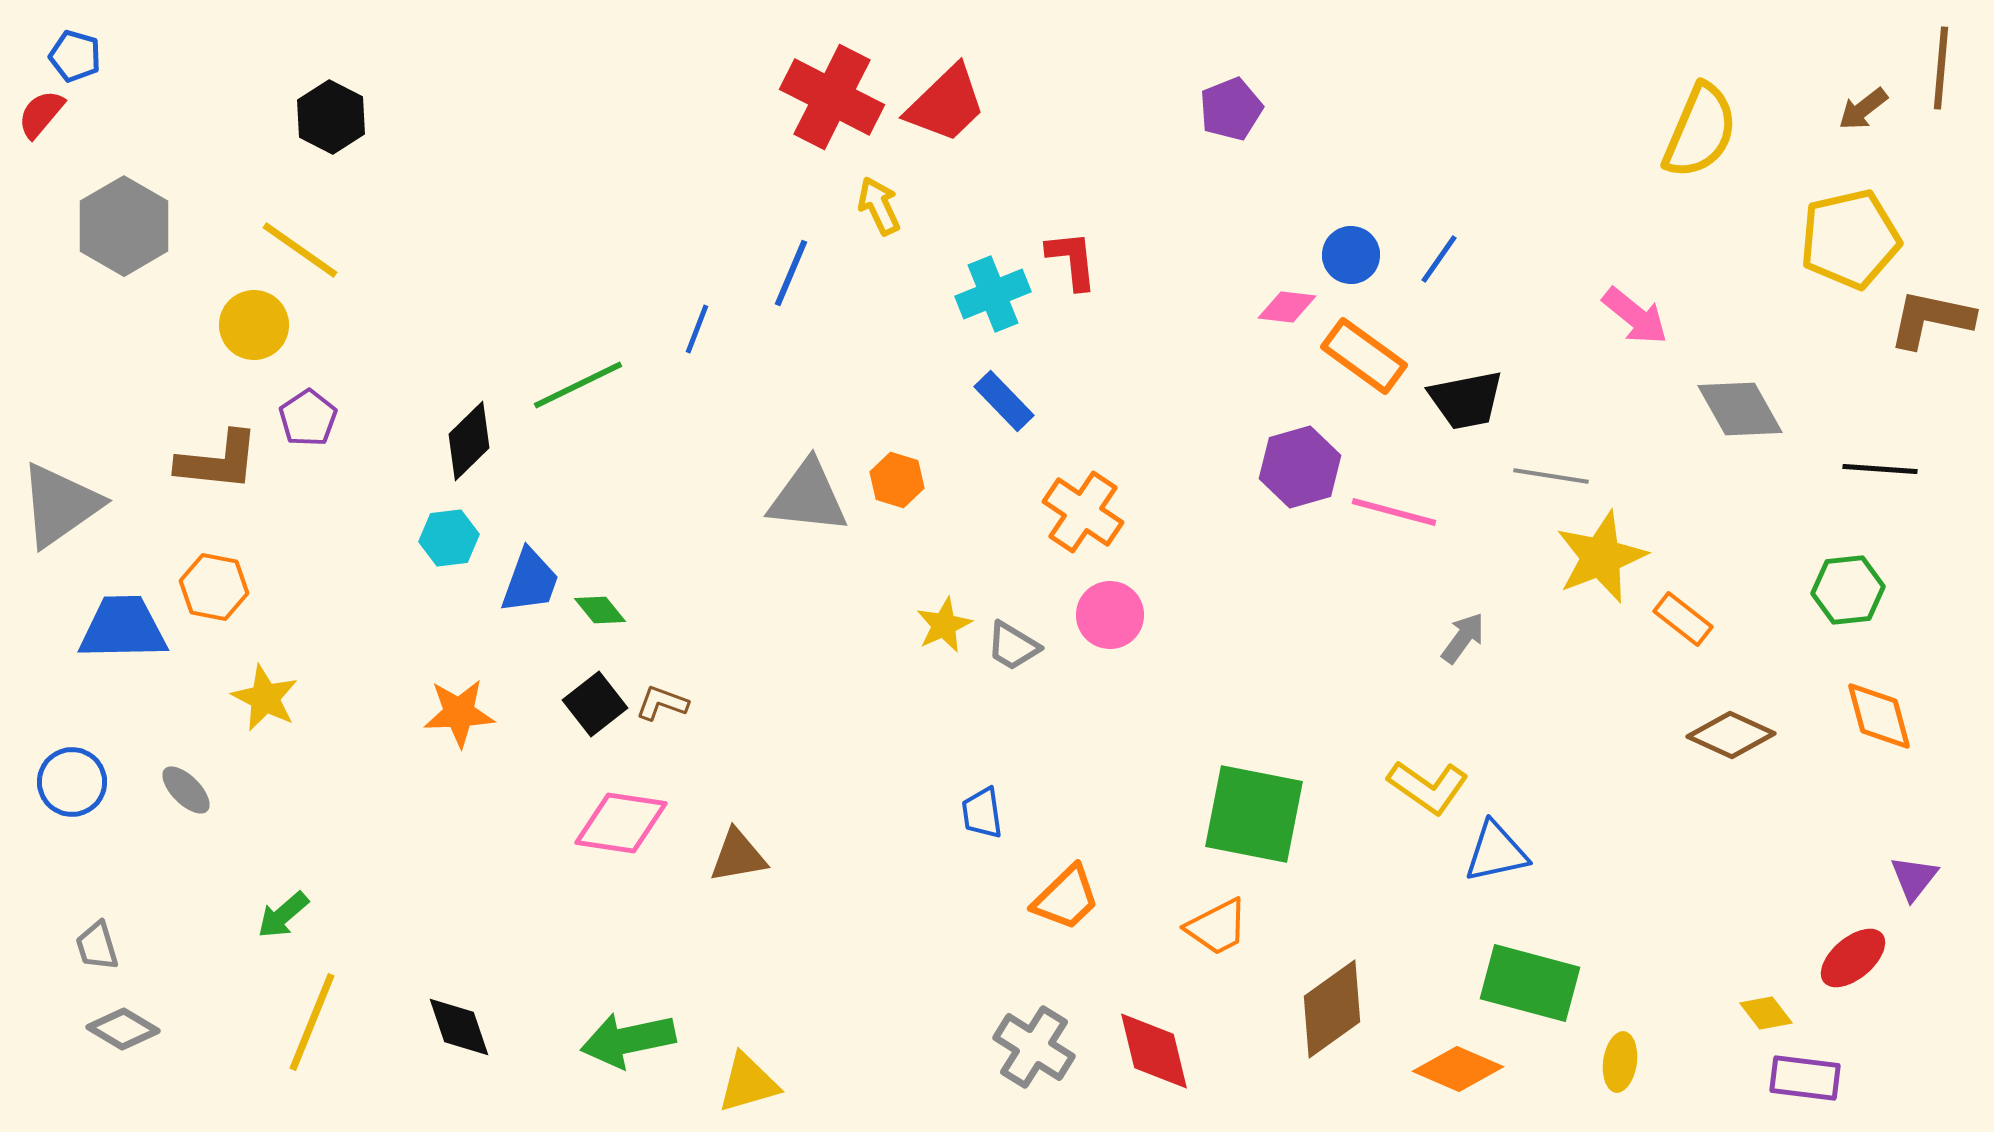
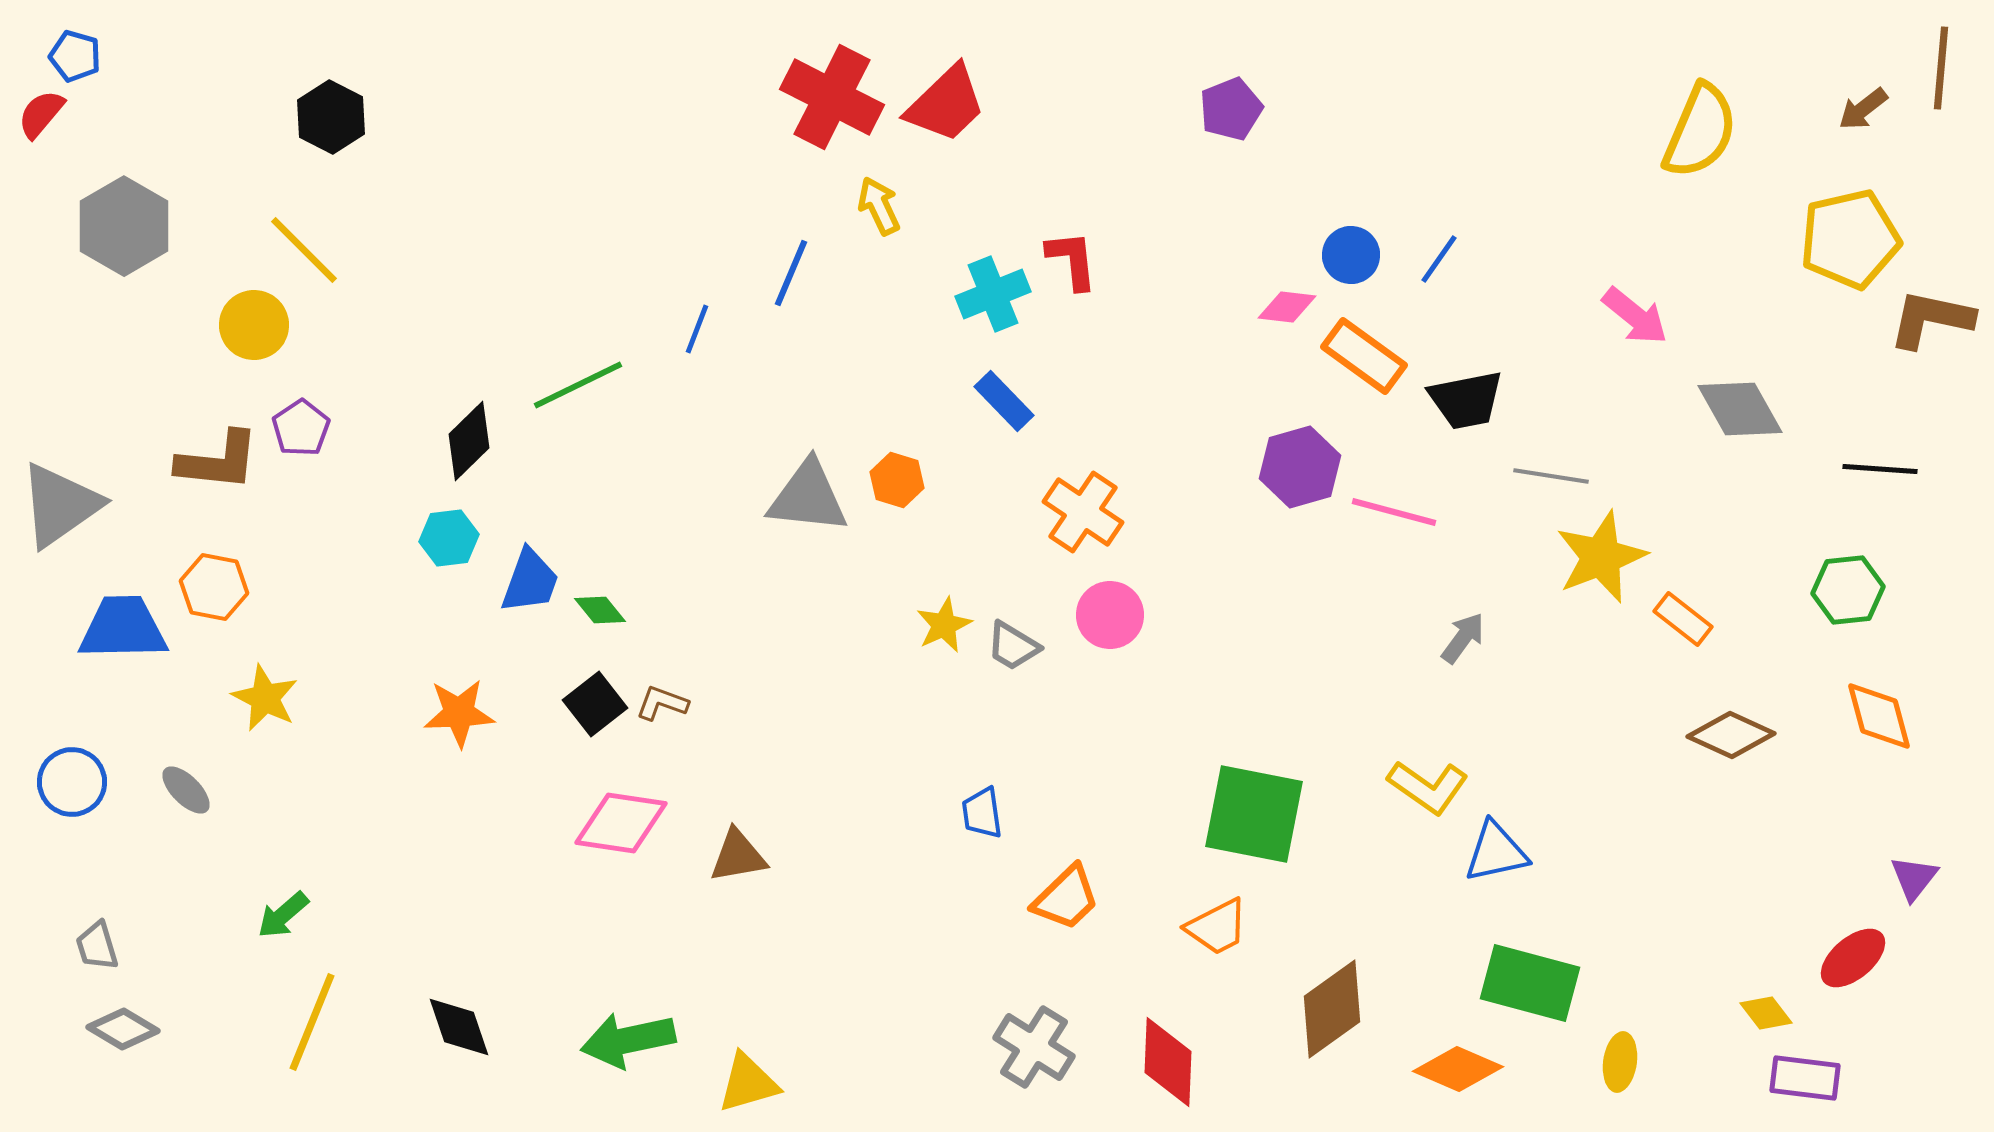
yellow line at (300, 250): moved 4 px right; rotated 10 degrees clockwise
purple pentagon at (308, 418): moved 7 px left, 10 px down
red diamond at (1154, 1051): moved 14 px right, 11 px down; rotated 16 degrees clockwise
